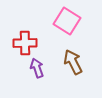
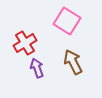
red cross: rotated 30 degrees counterclockwise
